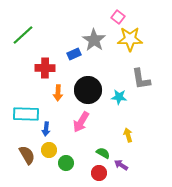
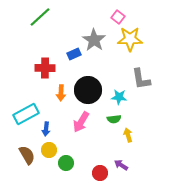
green line: moved 17 px right, 18 px up
orange arrow: moved 3 px right
cyan rectangle: rotated 30 degrees counterclockwise
green semicircle: moved 11 px right, 34 px up; rotated 144 degrees clockwise
red circle: moved 1 px right
